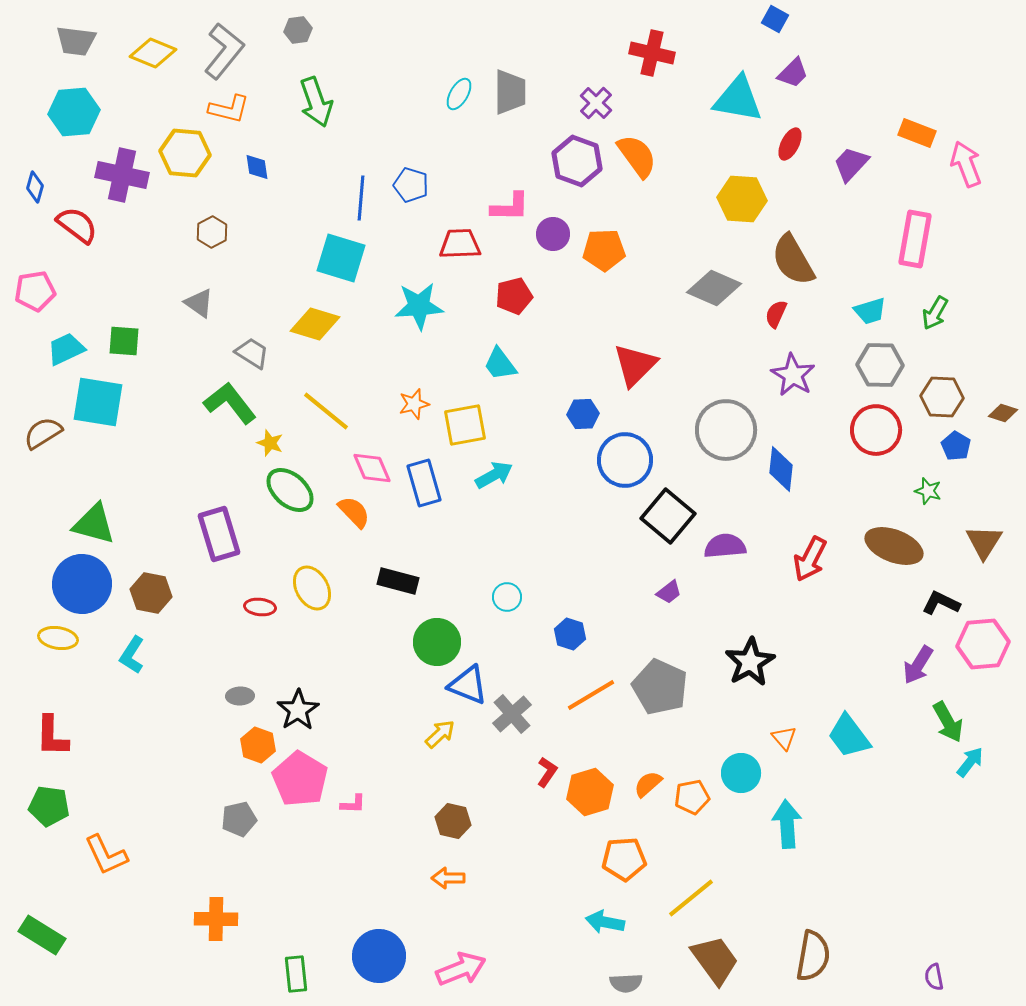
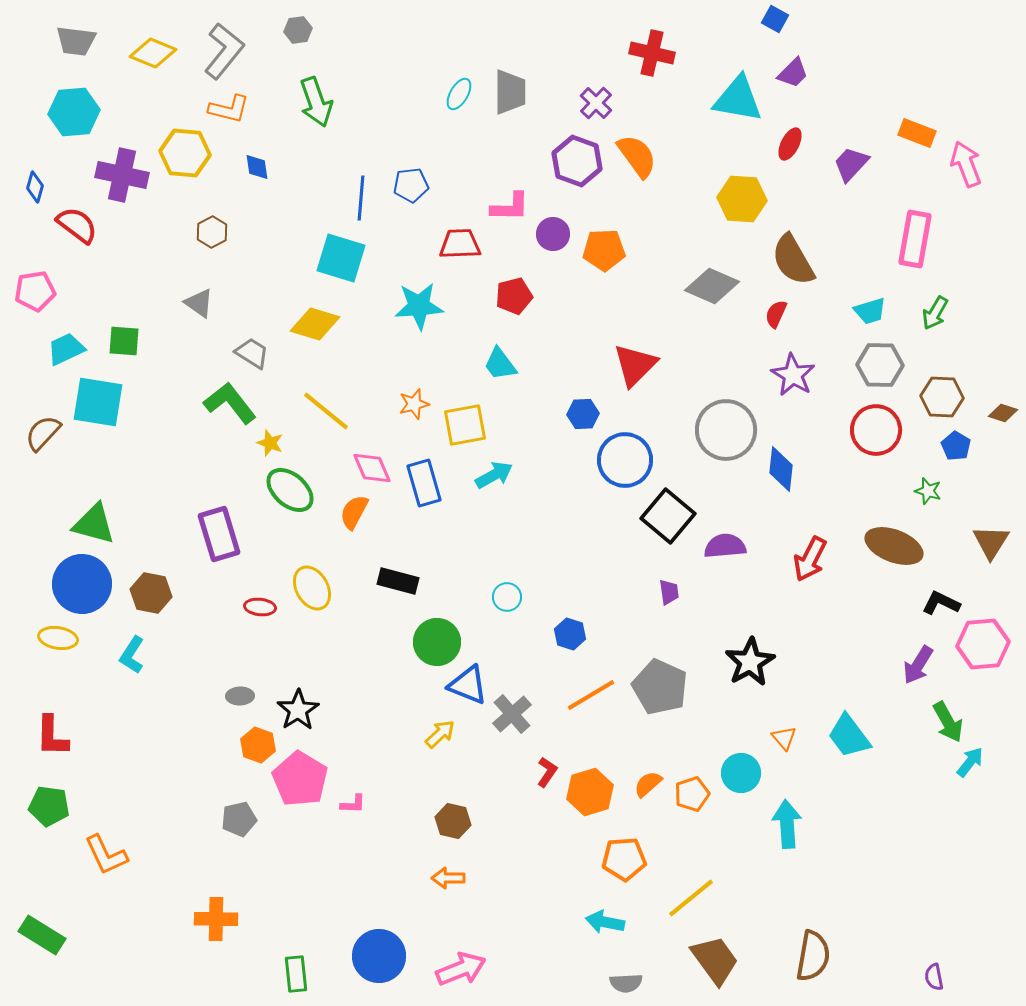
blue pentagon at (411, 185): rotated 24 degrees counterclockwise
gray diamond at (714, 288): moved 2 px left, 2 px up
brown semicircle at (43, 433): rotated 15 degrees counterclockwise
orange semicircle at (354, 512): rotated 108 degrees counterclockwise
brown triangle at (984, 542): moved 7 px right
purple trapezoid at (669, 592): rotated 60 degrees counterclockwise
orange pentagon at (692, 797): moved 3 px up; rotated 8 degrees counterclockwise
